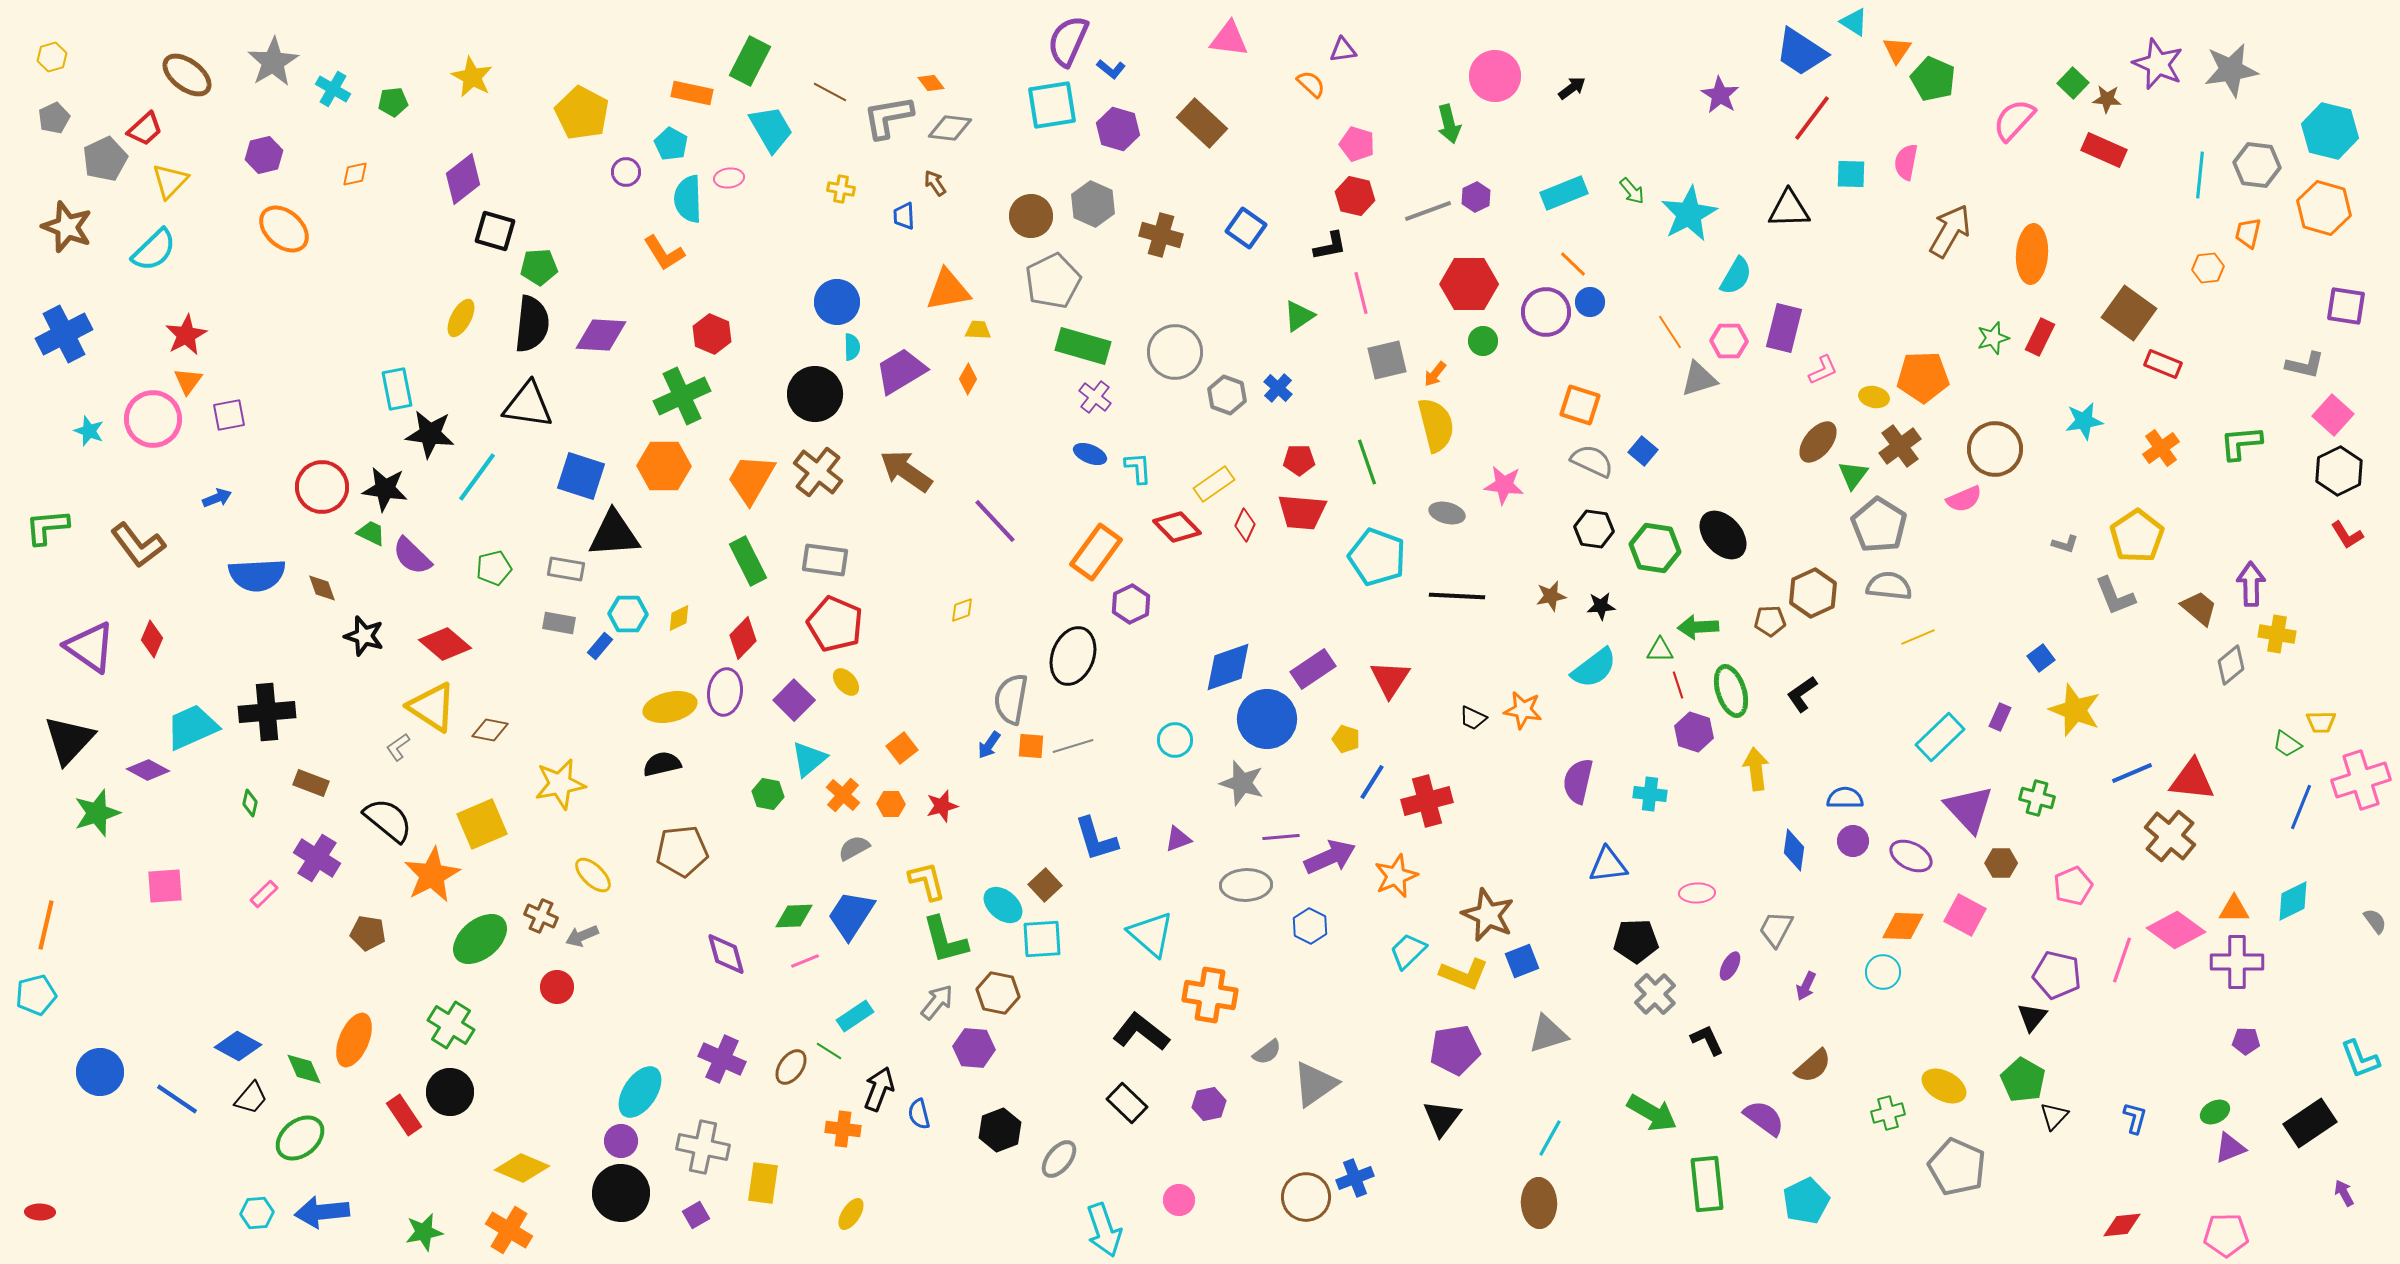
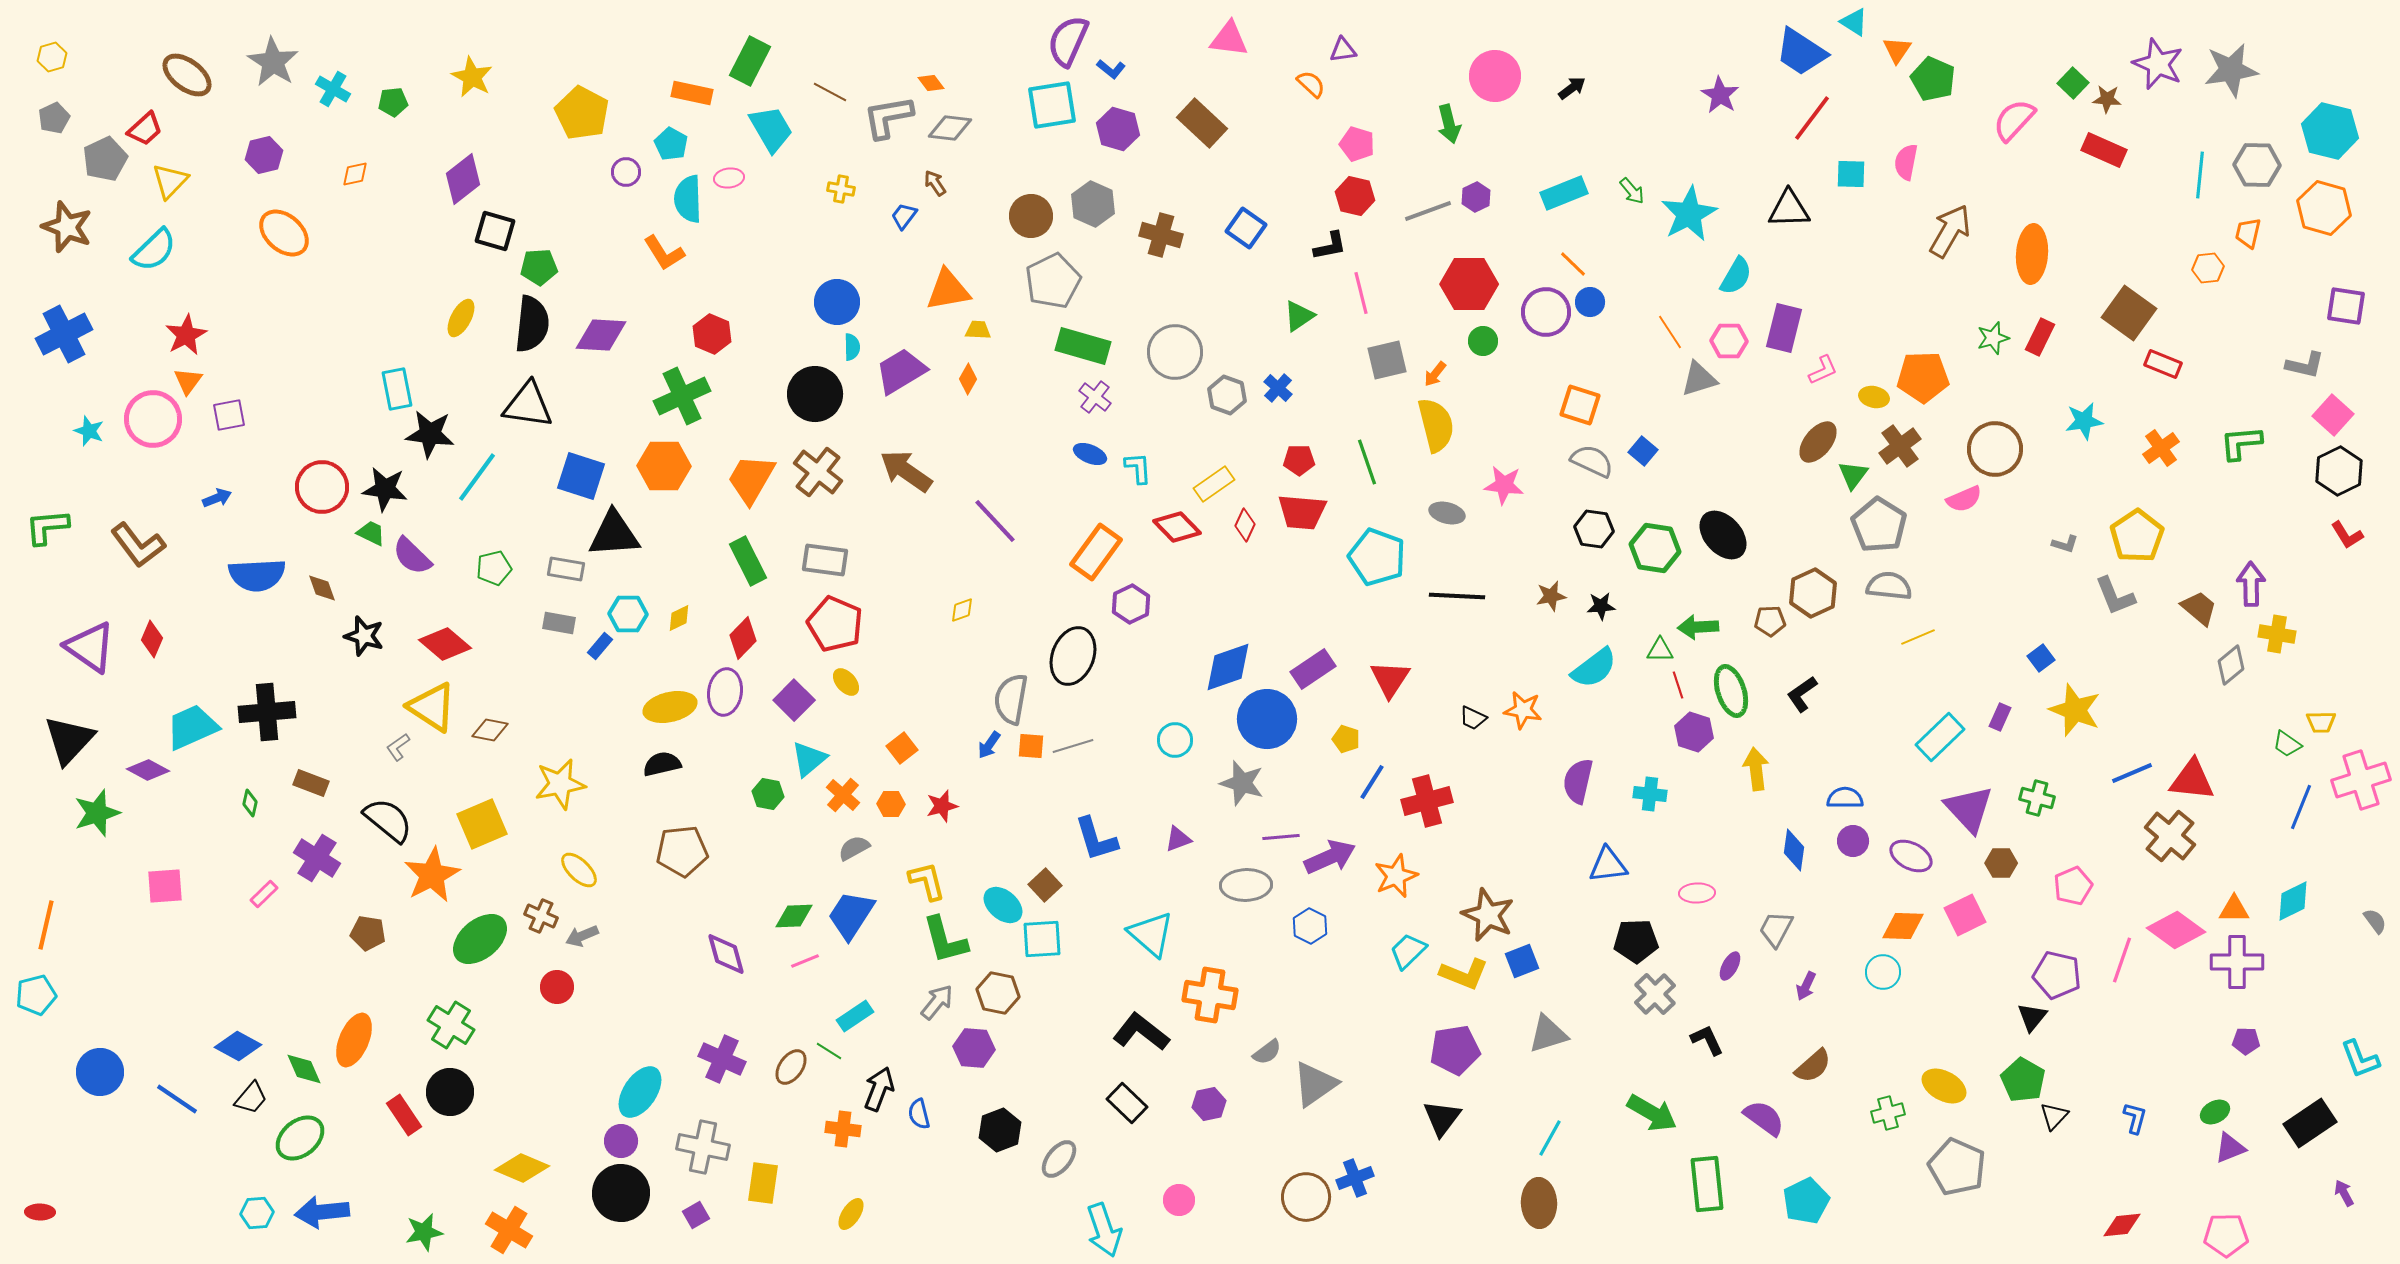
gray star at (273, 62): rotated 9 degrees counterclockwise
gray hexagon at (2257, 165): rotated 6 degrees counterclockwise
blue trapezoid at (904, 216): rotated 40 degrees clockwise
orange ellipse at (284, 229): moved 4 px down
yellow ellipse at (593, 875): moved 14 px left, 5 px up
pink square at (1965, 915): rotated 36 degrees clockwise
